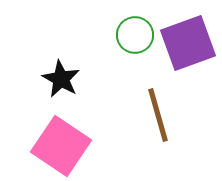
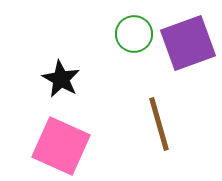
green circle: moved 1 px left, 1 px up
brown line: moved 1 px right, 9 px down
pink square: rotated 10 degrees counterclockwise
